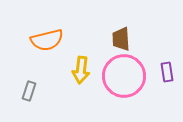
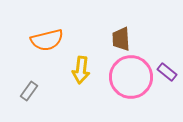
purple rectangle: rotated 42 degrees counterclockwise
pink circle: moved 7 px right, 1 px down
gray rectangle: rotated 18 degrees clockwise
